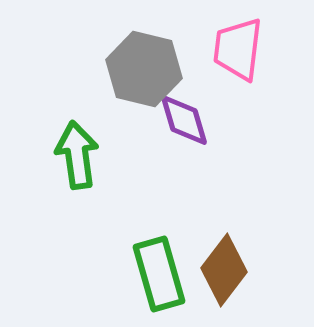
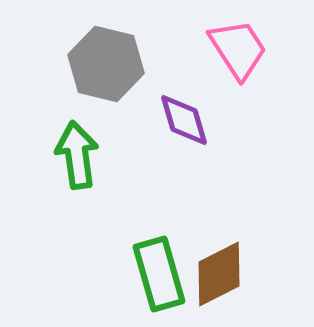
pink trapezoid: rotated 140 degrees clockwise
gray hexagon: moved 38 px left, 5 px up
brown diamond: moved 5 px left, 4 px down; rotated 26 degrees clockwise
